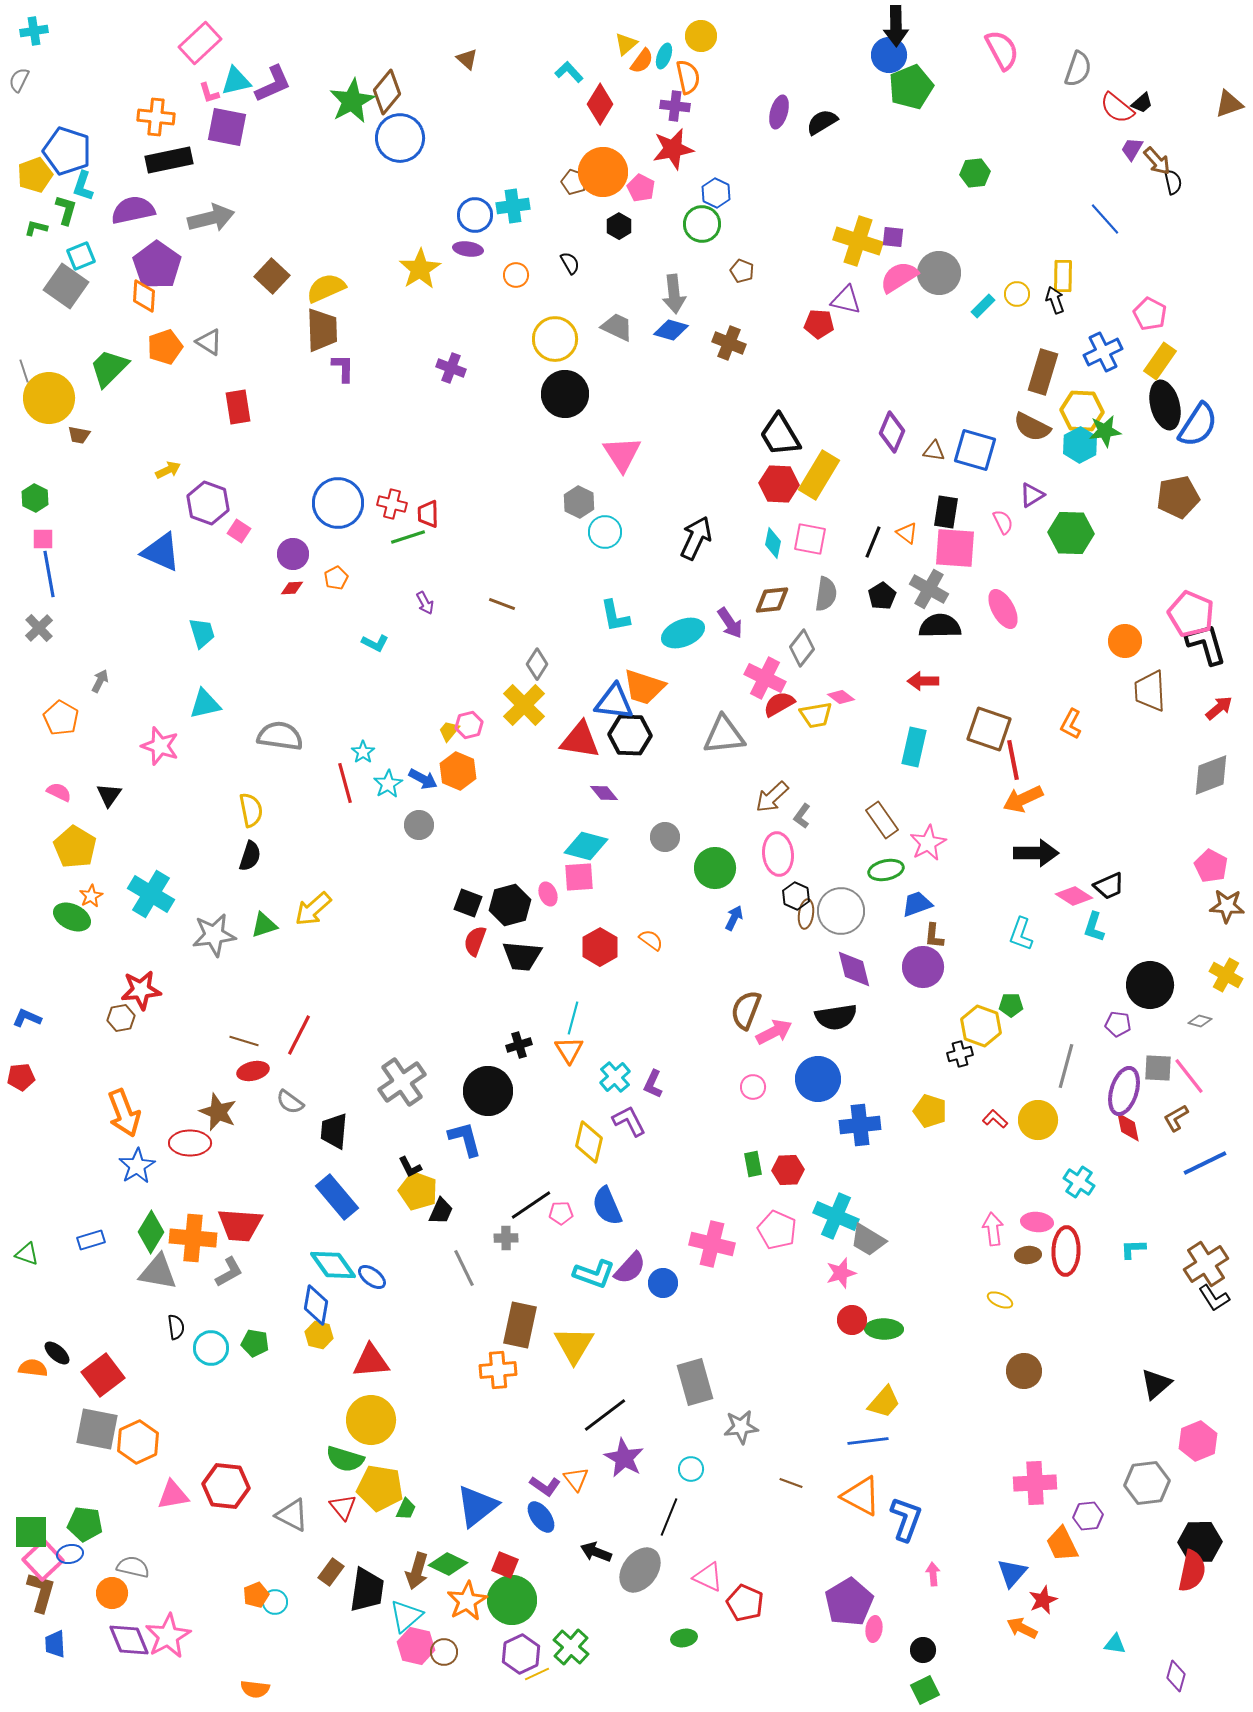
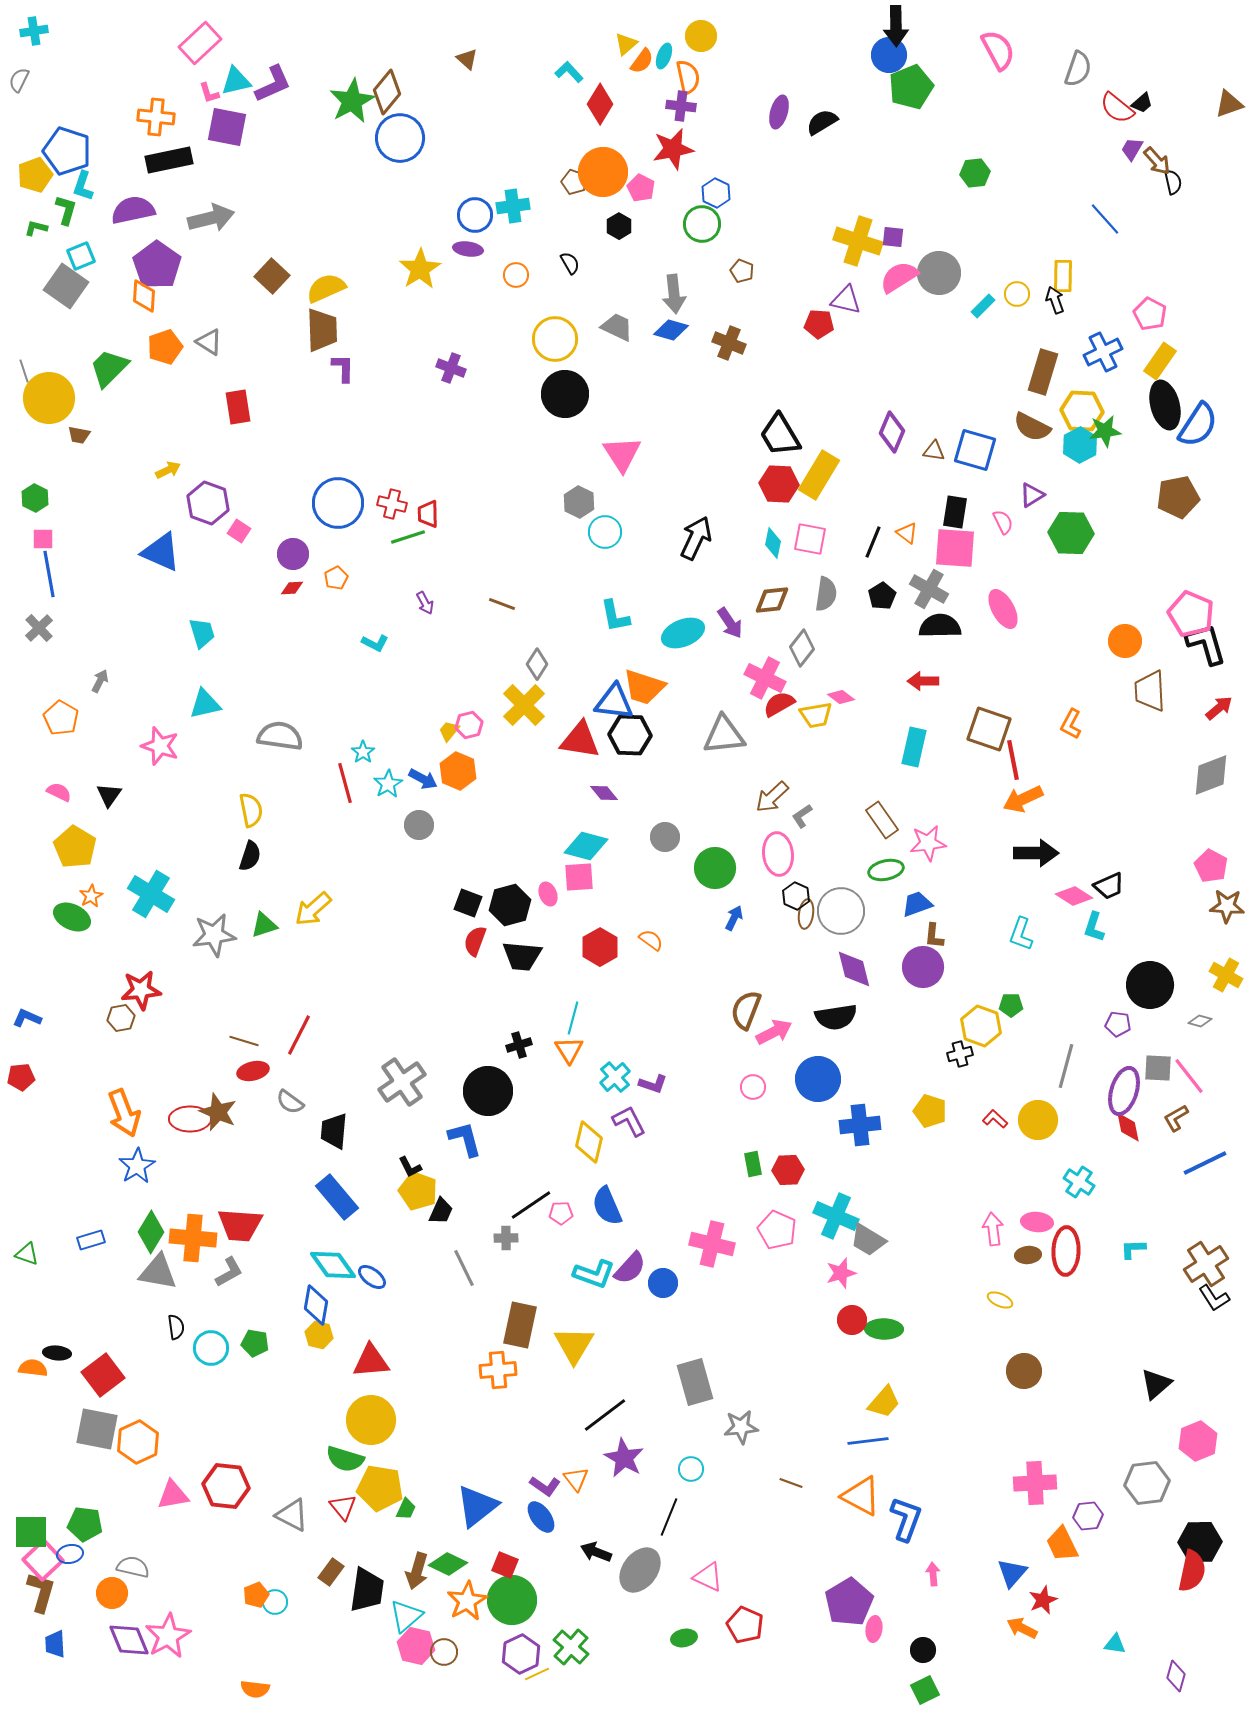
pink semicircle at (1002, 50): moved 4 px left
purple cross at (675, 106): moved 6 px right
black rectangle at (946, 512): moved 9 px right
gray L-shape at (802, 816): rotated 20 degrees clockwise
pink star at (928, 843): rotated 21 degrees clockwise
purple L-shape at (653, 1084): rotated 96 degrees counterclockwise
red ellipse at (190, 1143): moved 24 px up
black ellipse at (57, 1353): rotated 36 degrees counterclockwise
red pentagon at (745, 1603): moved 22 px down
